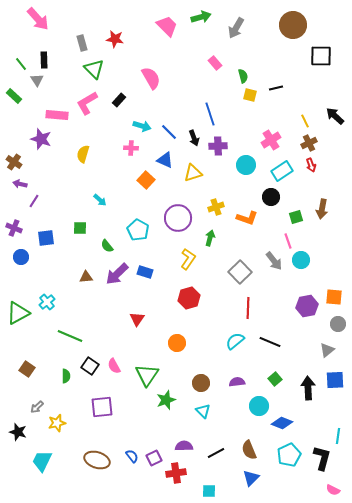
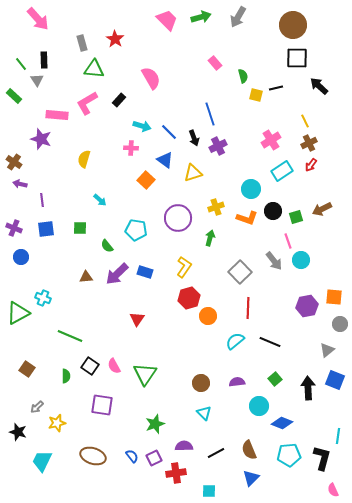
pink trapezoid at (167, 26): moved 6 px up
gray arrow at (236, 28): moved 2 px right, 11 px up
red star at (115, 39): rotated 24 degrees clockwise
black square at (321, 56): moved 24 px left, 2 px down
green triangle at (94, 69): rotated 40 degrees counterclockwise
yellow square at (250, 95): moved 6 px right
black arrow at (335, 116): moved 16 px left, 30 px up
purple cross at (218, 146): rotated 24 degrees counterclockwise
yellow semicircle at (83, 154): moved 1 px right, 5 px down
blue triangle at (165, 160): rotated 12 degrees clockwise
cyan circle at (246, 165): moved 5 px right, 24 px down
red arrow at (311, 165): rotated 56 degrees clockwise
black circle at (271, 197): moved 2 px right, 14 px down
purple line at (34, 201): moved 8 px right, 1 px up; rotated 40 degrees counterclockwise
brown arrow at (322, 209): rotated 54 degrees clockwise
cyan pentagon at (138, 230): moved 2 px left; rotated 20 degrees counterclockwise
blue square at (46, 238): moved 9 px up
yellow L-shape at (188, 259): moved 4 px left, 8 px down
cyan cross at (47, 302): moved 4 px left, 4 px up; rotated 28 degrees counterclockwise
gray circle at (338, 324): moved 2 px right
orange circle at (177, 343): moved 31 px right, 27 px up
green triangle at (147, 375): moved 2 px left, 1 px up
blue square at (335, 380): rotated 24 degrees clockwise
green star at (166, 400): moved 11 px left, 24 px down
purple square at (102, 407): moved 2 px up; rotated 15 degrees clockwise
cyan triangle at (203, 411): moved 1 px right, 2 px down
cyan pentagon at (289, 455): rotated 20 degrees clockwise
brown ellipse at (97, 460): moved 4 px left, 4 px up
pink semicircle at (333, 490): rotated 40 degrees clockwise
